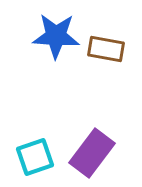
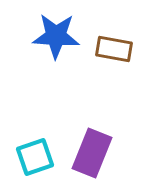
brown rectangle: moved 8 px right
purple rectangle: rotated 15 degrees counterclockwise
